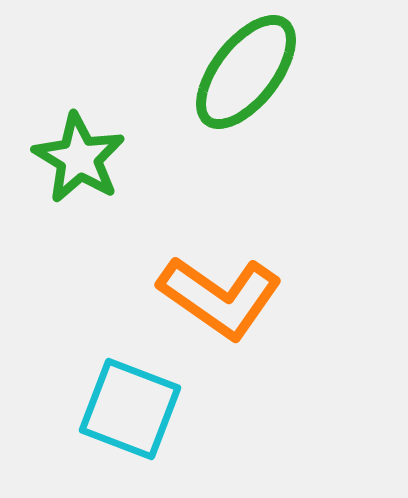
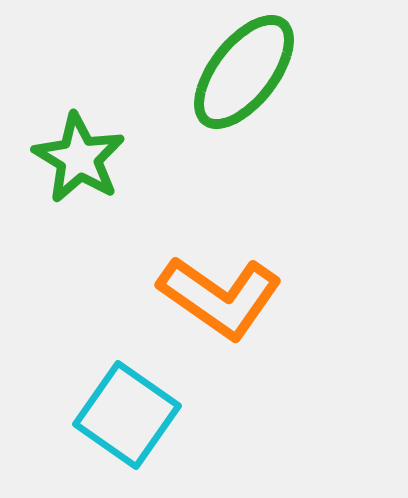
green ellipse: moved 2 px left
cyan square: moved 3 px left, 6 px down; rotated 14 degrees clockwise
